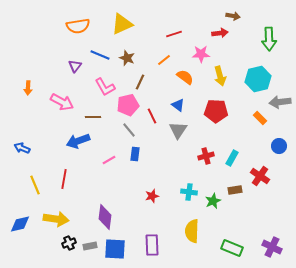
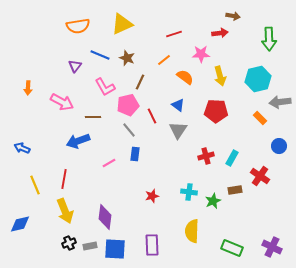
pink line at (109, 160): moved 3 px down
yellow arrow at (56, 219): moved 9 px right, 8 px up; rotated 60 degrees clockwise
